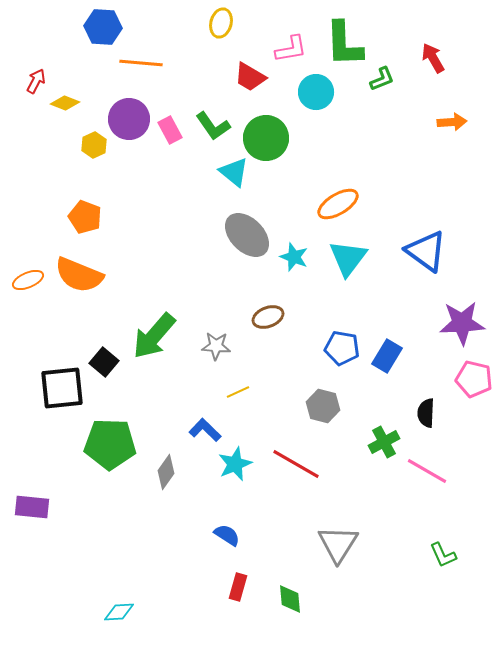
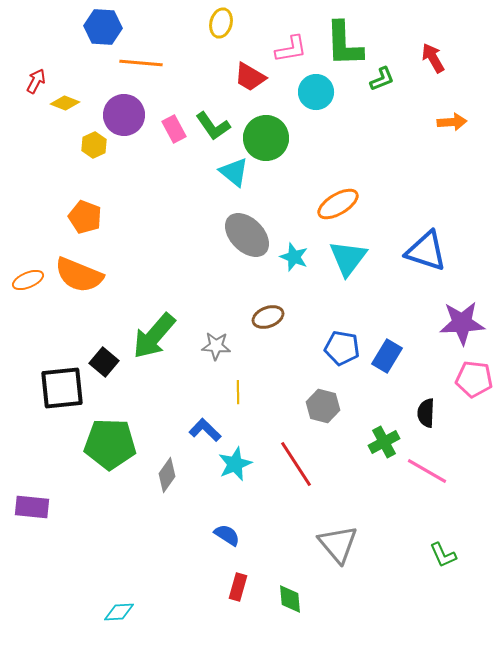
purple circle at (129, 119): moved 5 px left, 4 px up
pink rectangle at (170, 130): moved 4 px right, 1 px up
blue triangle at (426, 251): rotated 18 degrees counterclockwise
pink pentagon at (474, 379): rotated 6 degrees counterclockwise
yellow line at (238, 392): rotated 65 degrees counterclockwise
red line at (296, 464): rotated 27 degrees clockwise
gray diamond at (166, 472): moved 1 px right, 3 px down
gray triangle at (338, 544): rotated 12 degrees counterclockwise
